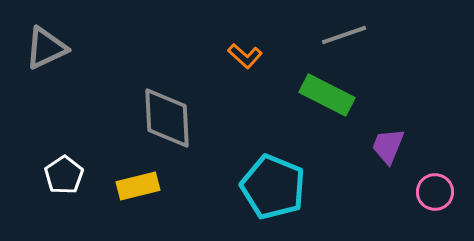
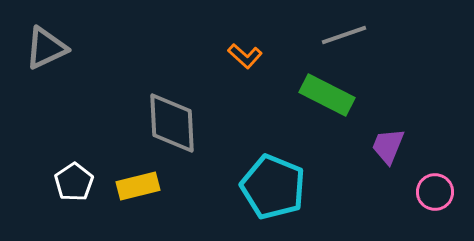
gray diamond: moved 5 px right, 5 px down
white pentagon: moved 10 px right, 7 px down
